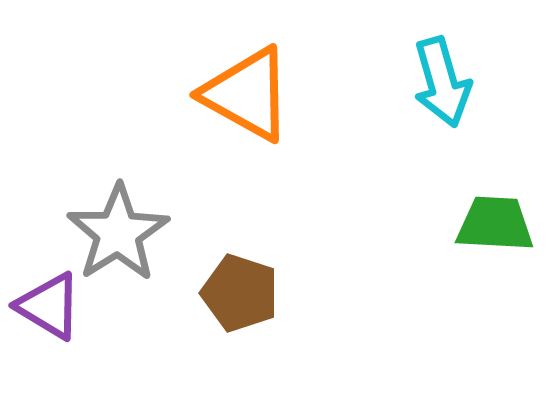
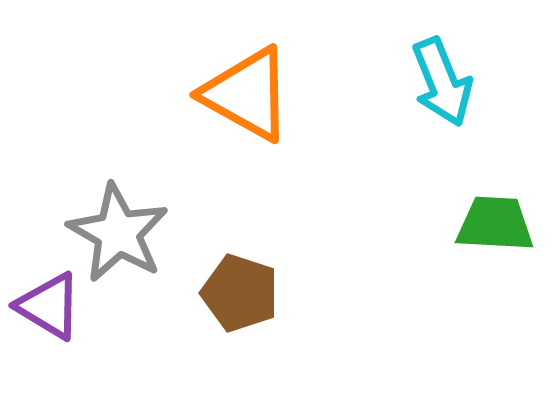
cyan arrow: rotated 6 degrees counterclockwise
gray star: rotated 10 degrees counterclockwise
